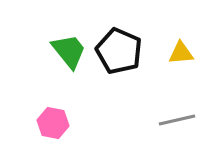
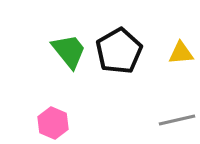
black pentagon: rotated 18 degrees clockwise
pink hexagon: rotated 12 degrees clockwise
